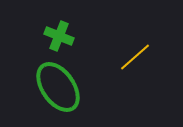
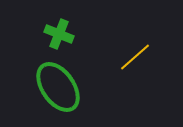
green cross: moved 2 px up
